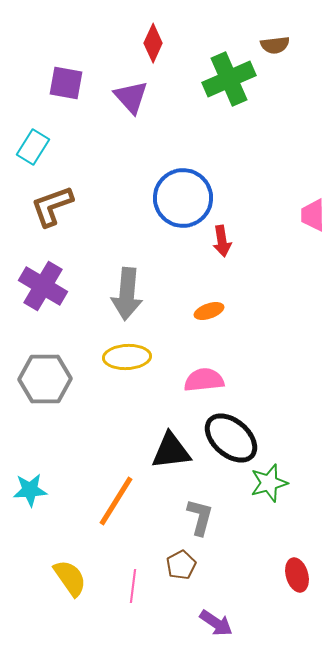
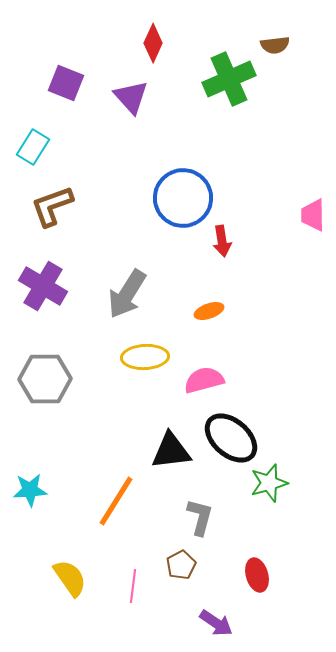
purple square: rotated 12 degrees clockwise
gray arrow: rotated 27 degrees clockwise
yellow ellipse: moved 18 px right
pink semicircle: rotated 9 degrees counterclockwise
red ellipse: moved 40 px left
